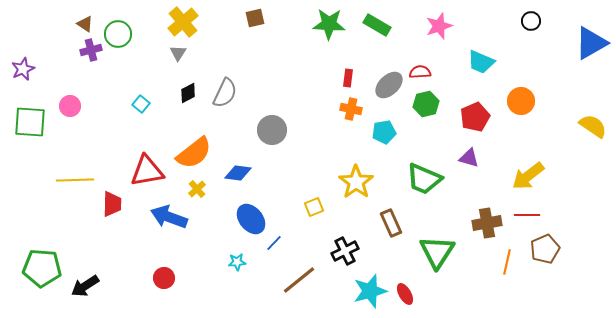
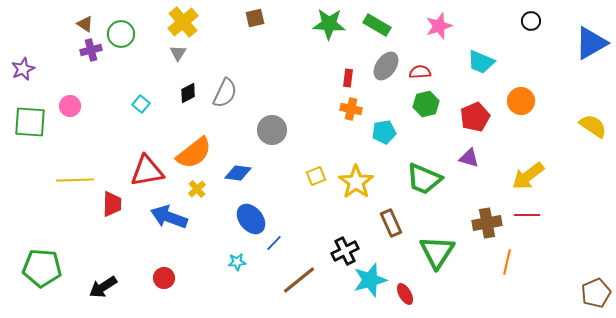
green circle at (118, 34): moved 3 px right
gray ellipse at (389, 85): moved 3 px left, 19 px up; rotated 12 degrees counterclockwise
yellow square at (314, 207): moved 2 px right, 31 px up
brown pentagon at (545, 249): moved 51 px right, 44 px down
black arrow at (85, 286): moved 18 px right, 1 px down
cyan star at (370, 291): moved 11 px up
